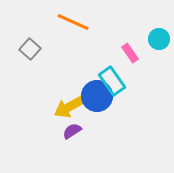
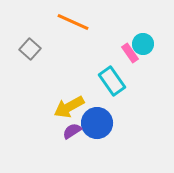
cyan circle: moved 16 px left, 5 px down
blue circle: moved 27 px down
